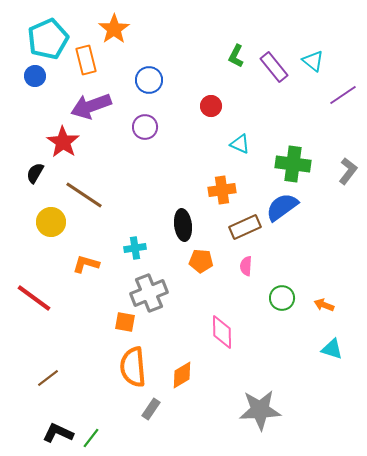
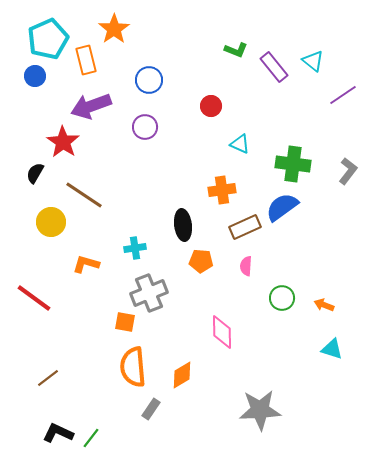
green L-shape at (236, 56): moved 6 px up; rotated 95 degrees counterclockwise
